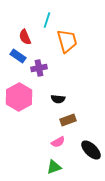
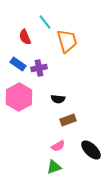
cyan line: moved 2 px left, 2 px down; rotated 56 degrees counterclockwise
blue rectangle: moved 8 px down
pink semicircle: moved 4 px down
